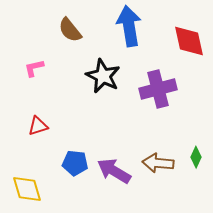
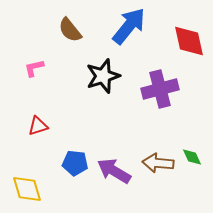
blue arrow: rotated 48 degrees clockwise
black star: rotated 28 degrees clockwise
purple cross: moved 2 px right
green diamond: moved 4 px left; rotated 50 degrees counterclockwise
